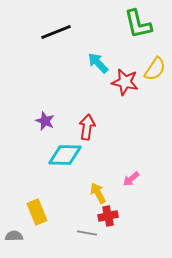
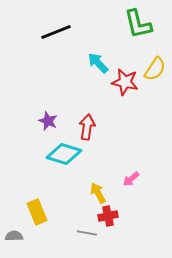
purple star: moved 3 px right
cyan diamond: moved 1 px left, 1 px up; rotated 16 degrees clockwise
